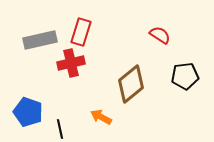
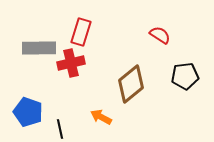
gray rectangle: moved 1 px left, 8 px down; rotated 12 degrees clockwise
